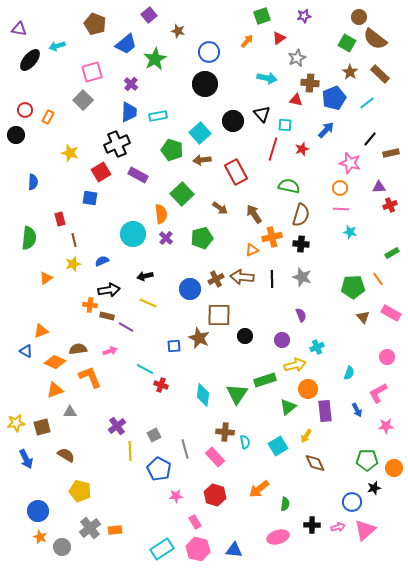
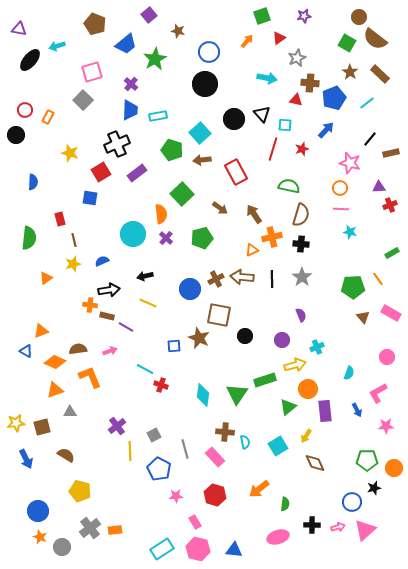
blue trapezoid at (129, 112): moved 1 px right, 2 px up
black circle at (233, 121): moved 1 px right, 2 px up
purple rectangle at (138, 175): moved 1 px left, 2 px up; rotated 66 degrees counterclockwise
gray star at (302, 277): rotated 18 degrees clockwise
brown square at (219, 315): rotated 10 degrees clockwise
